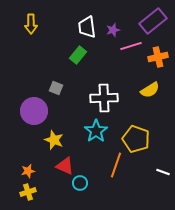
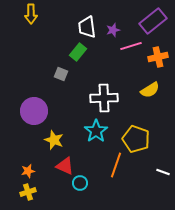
yellow arrow: moved 10 px up
green rectangle: moved 3 px up
gray square: moved 5 px right, 14 px up
